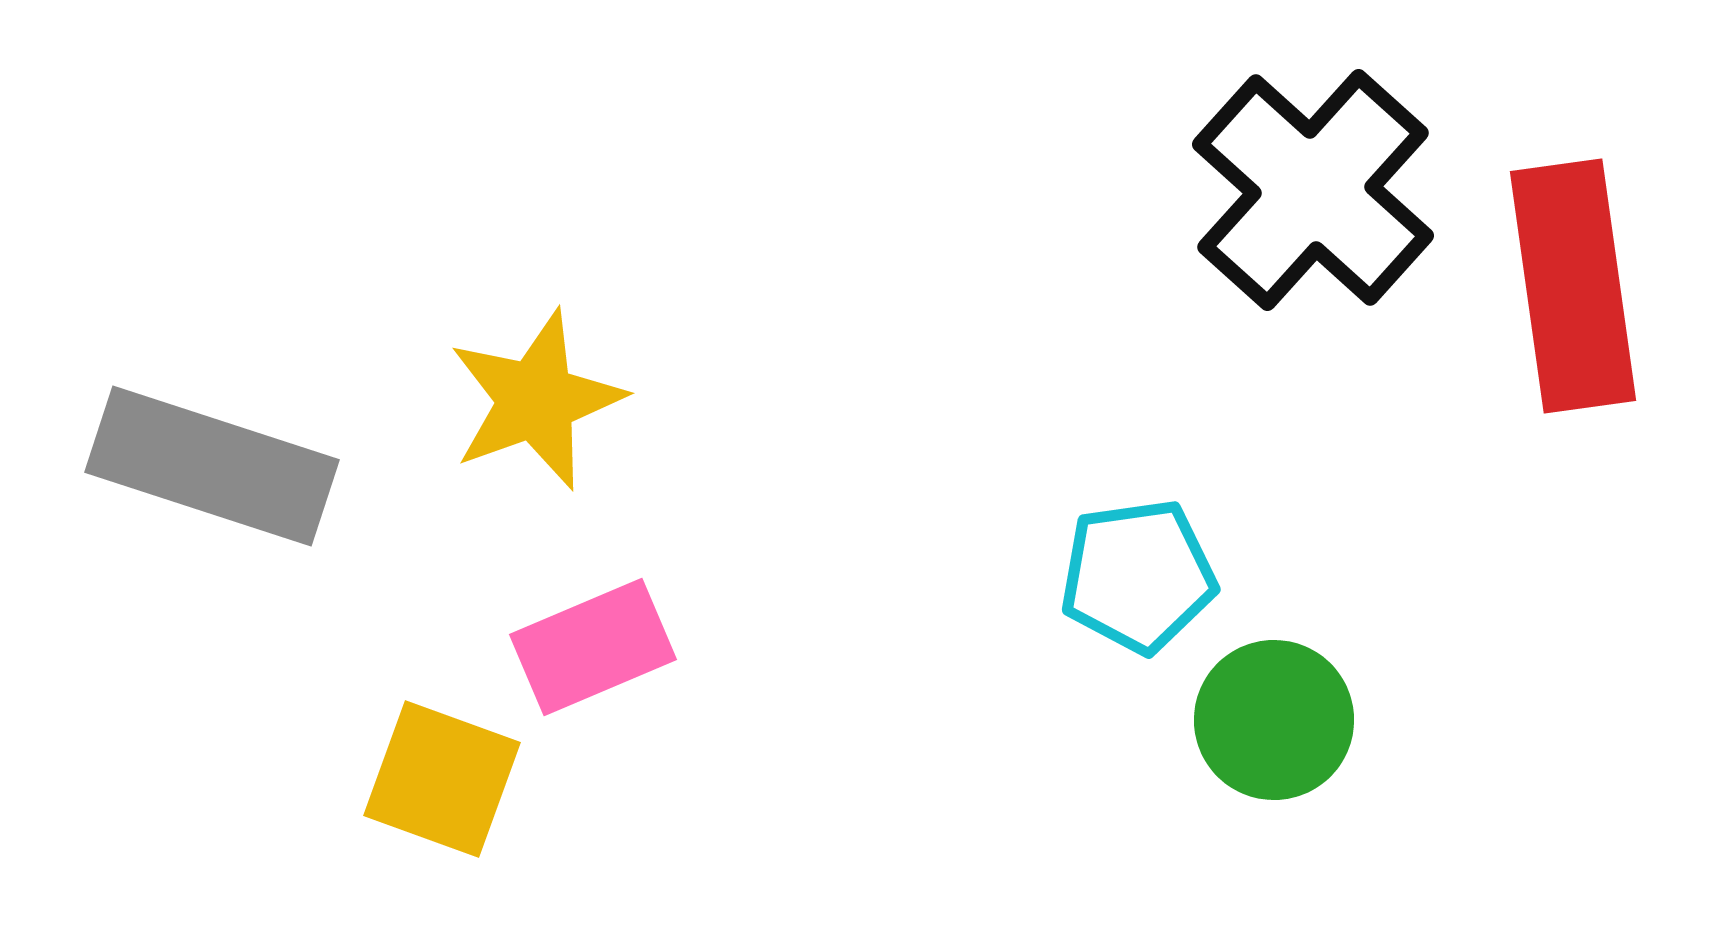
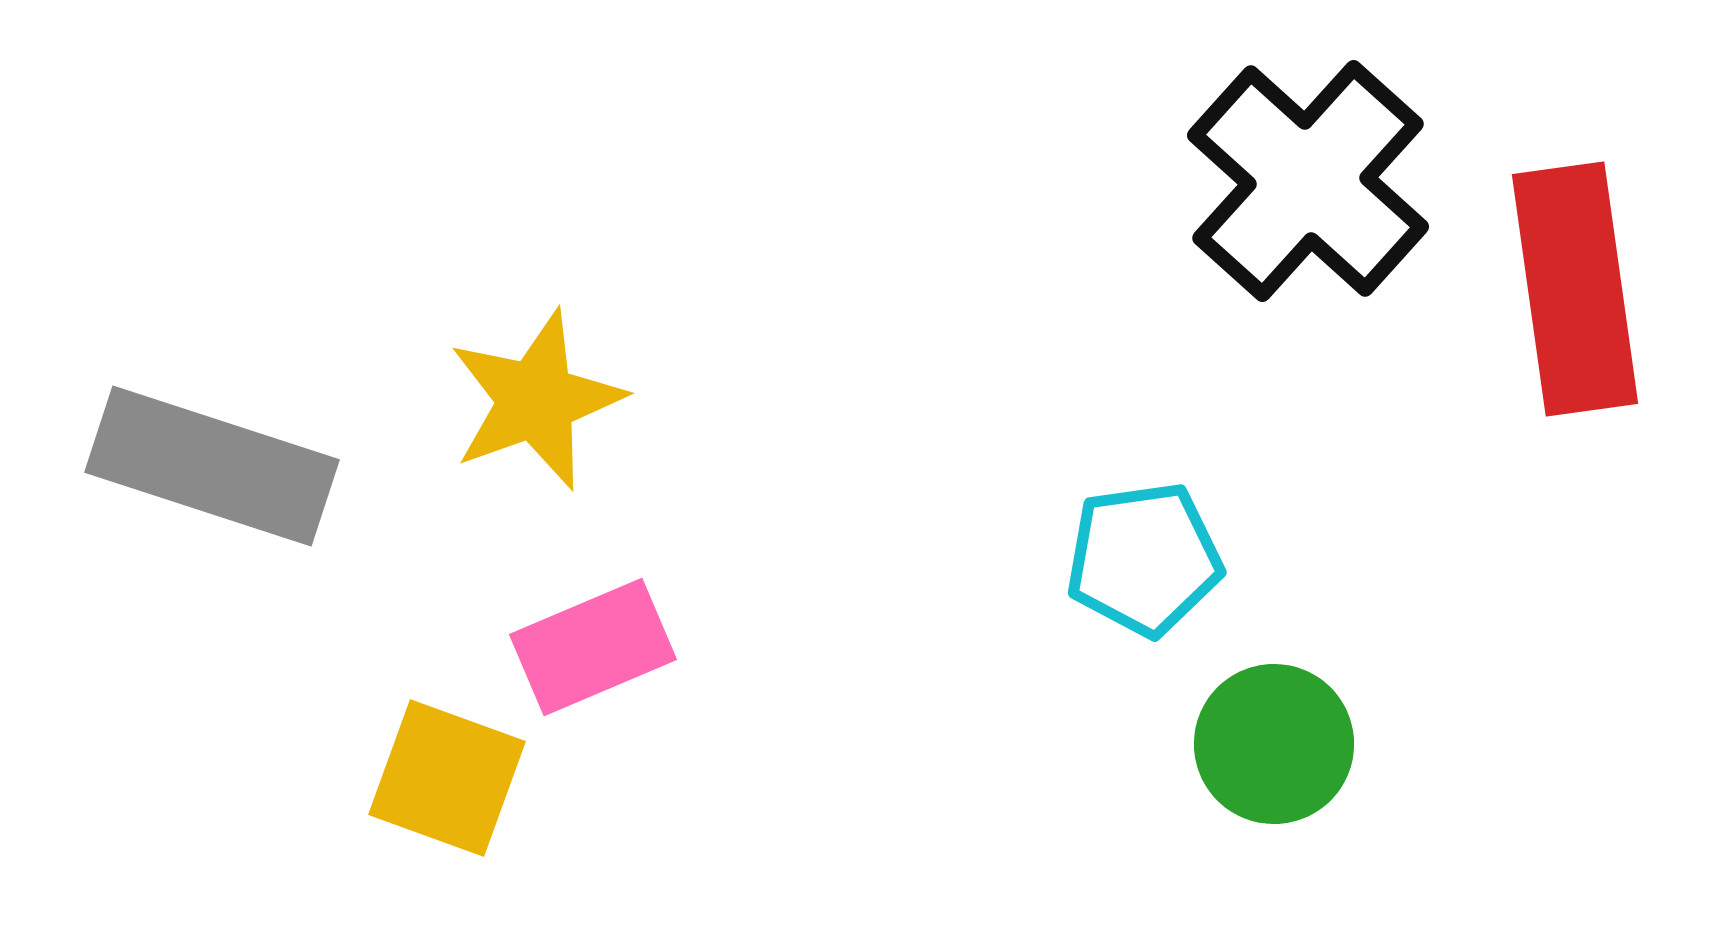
black cross: moved 5 px left, 9 px up
red rectangle: moved 2 px right, 3 px down
cyan pentagon: moved 6 px right, 17 px up
green circle: moved 24 px down
yellow square: moved 5 px right, 1 px up
